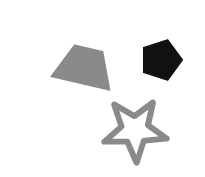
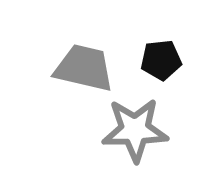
black pentagon: rotated 12 degrees clockwise
